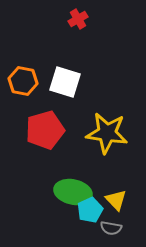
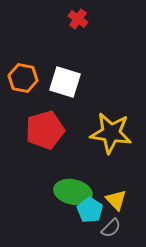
red cross: rotated 24 degrees counterclockwise
orange hexagon: moved 3 px up
yellow star: moved 4 px right
cyan pentagon: rotated 15 degrees counterclockwise
gray semicircle: rotated 55 degrees counterclockwise
